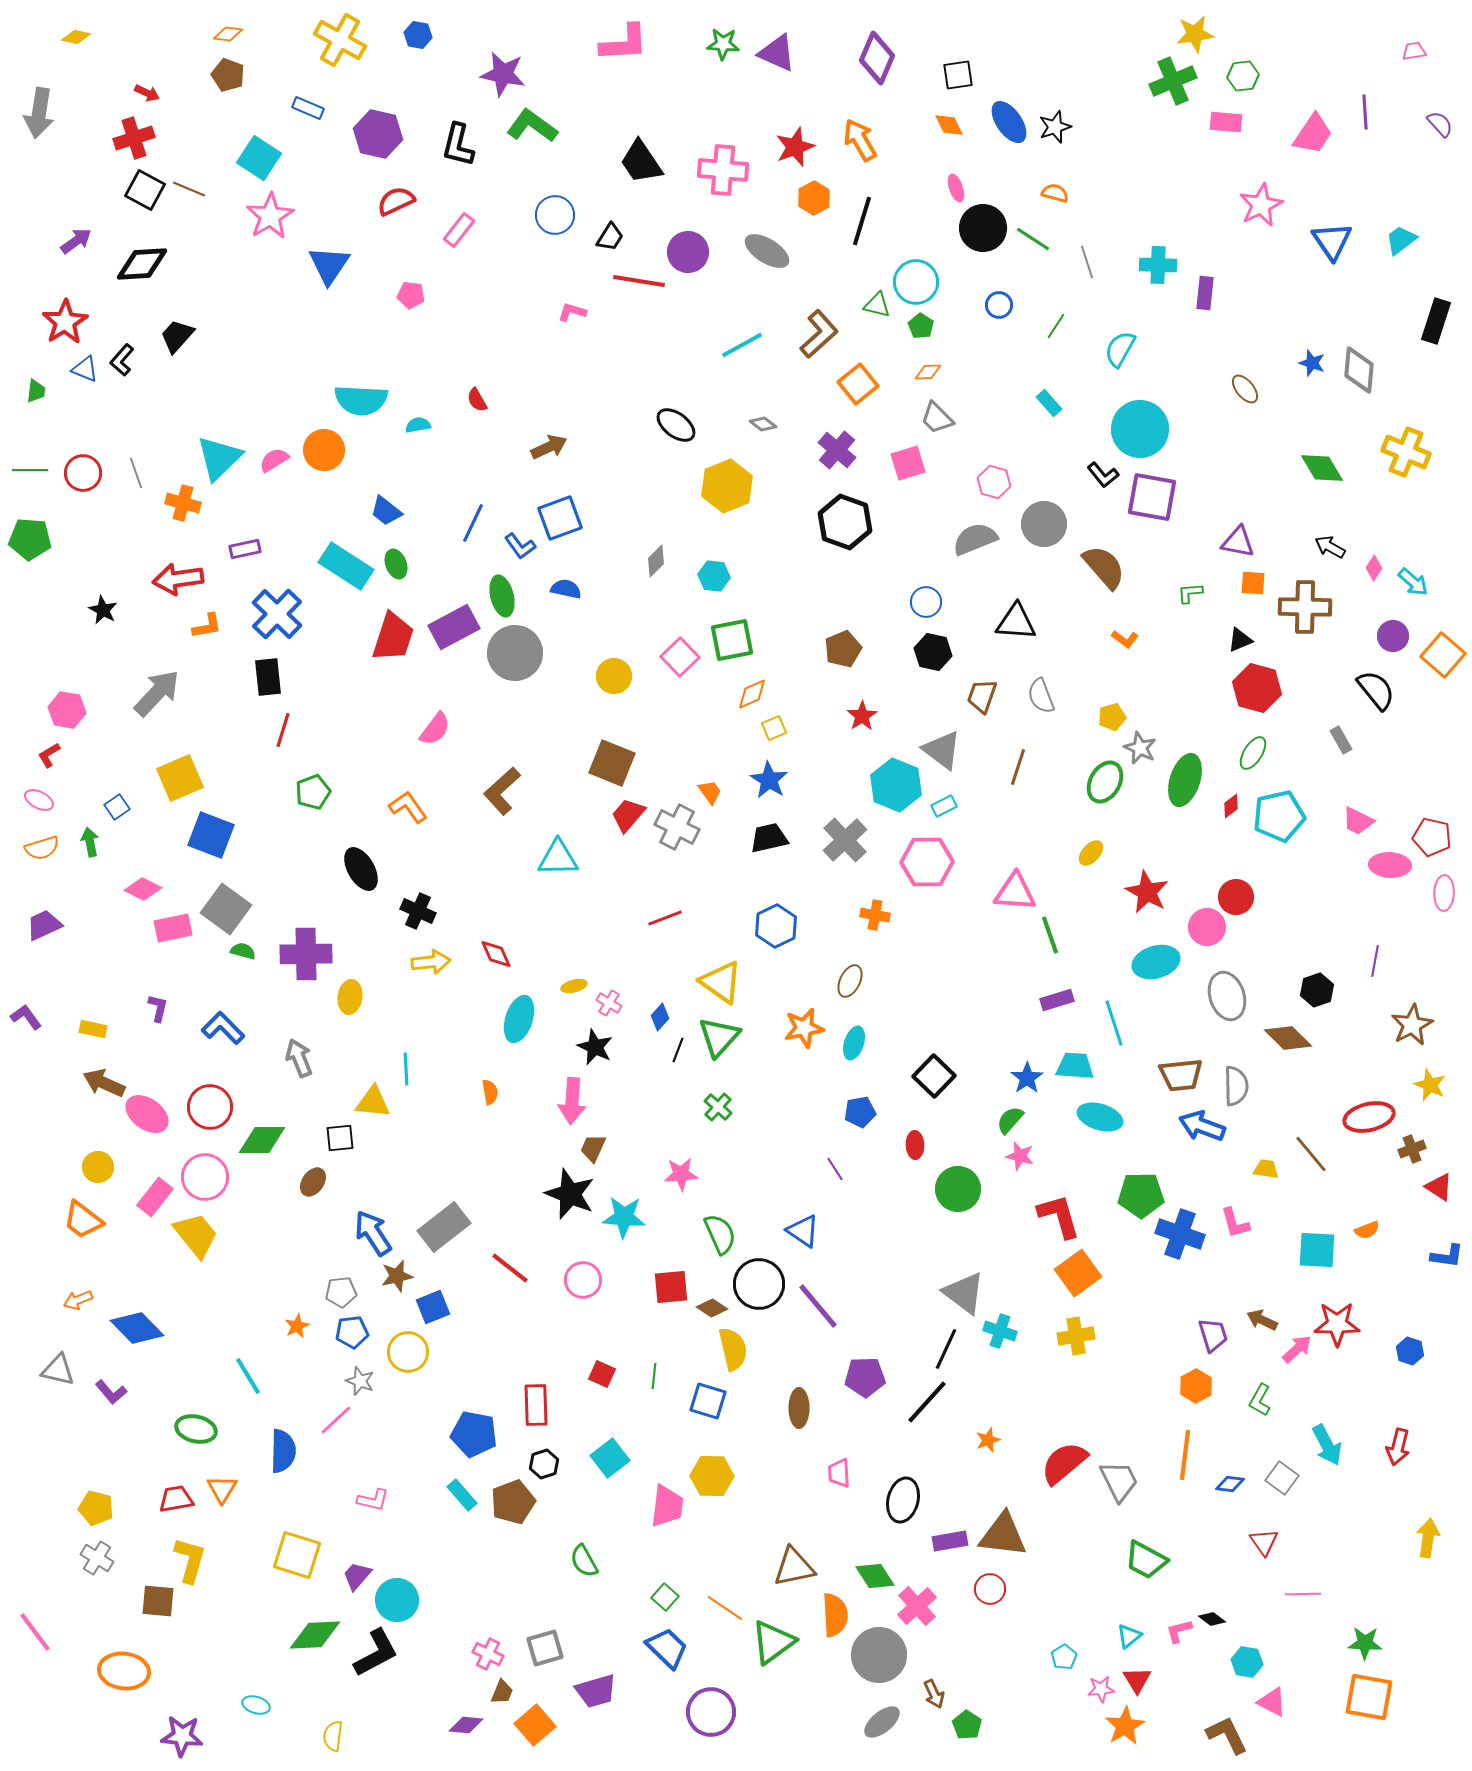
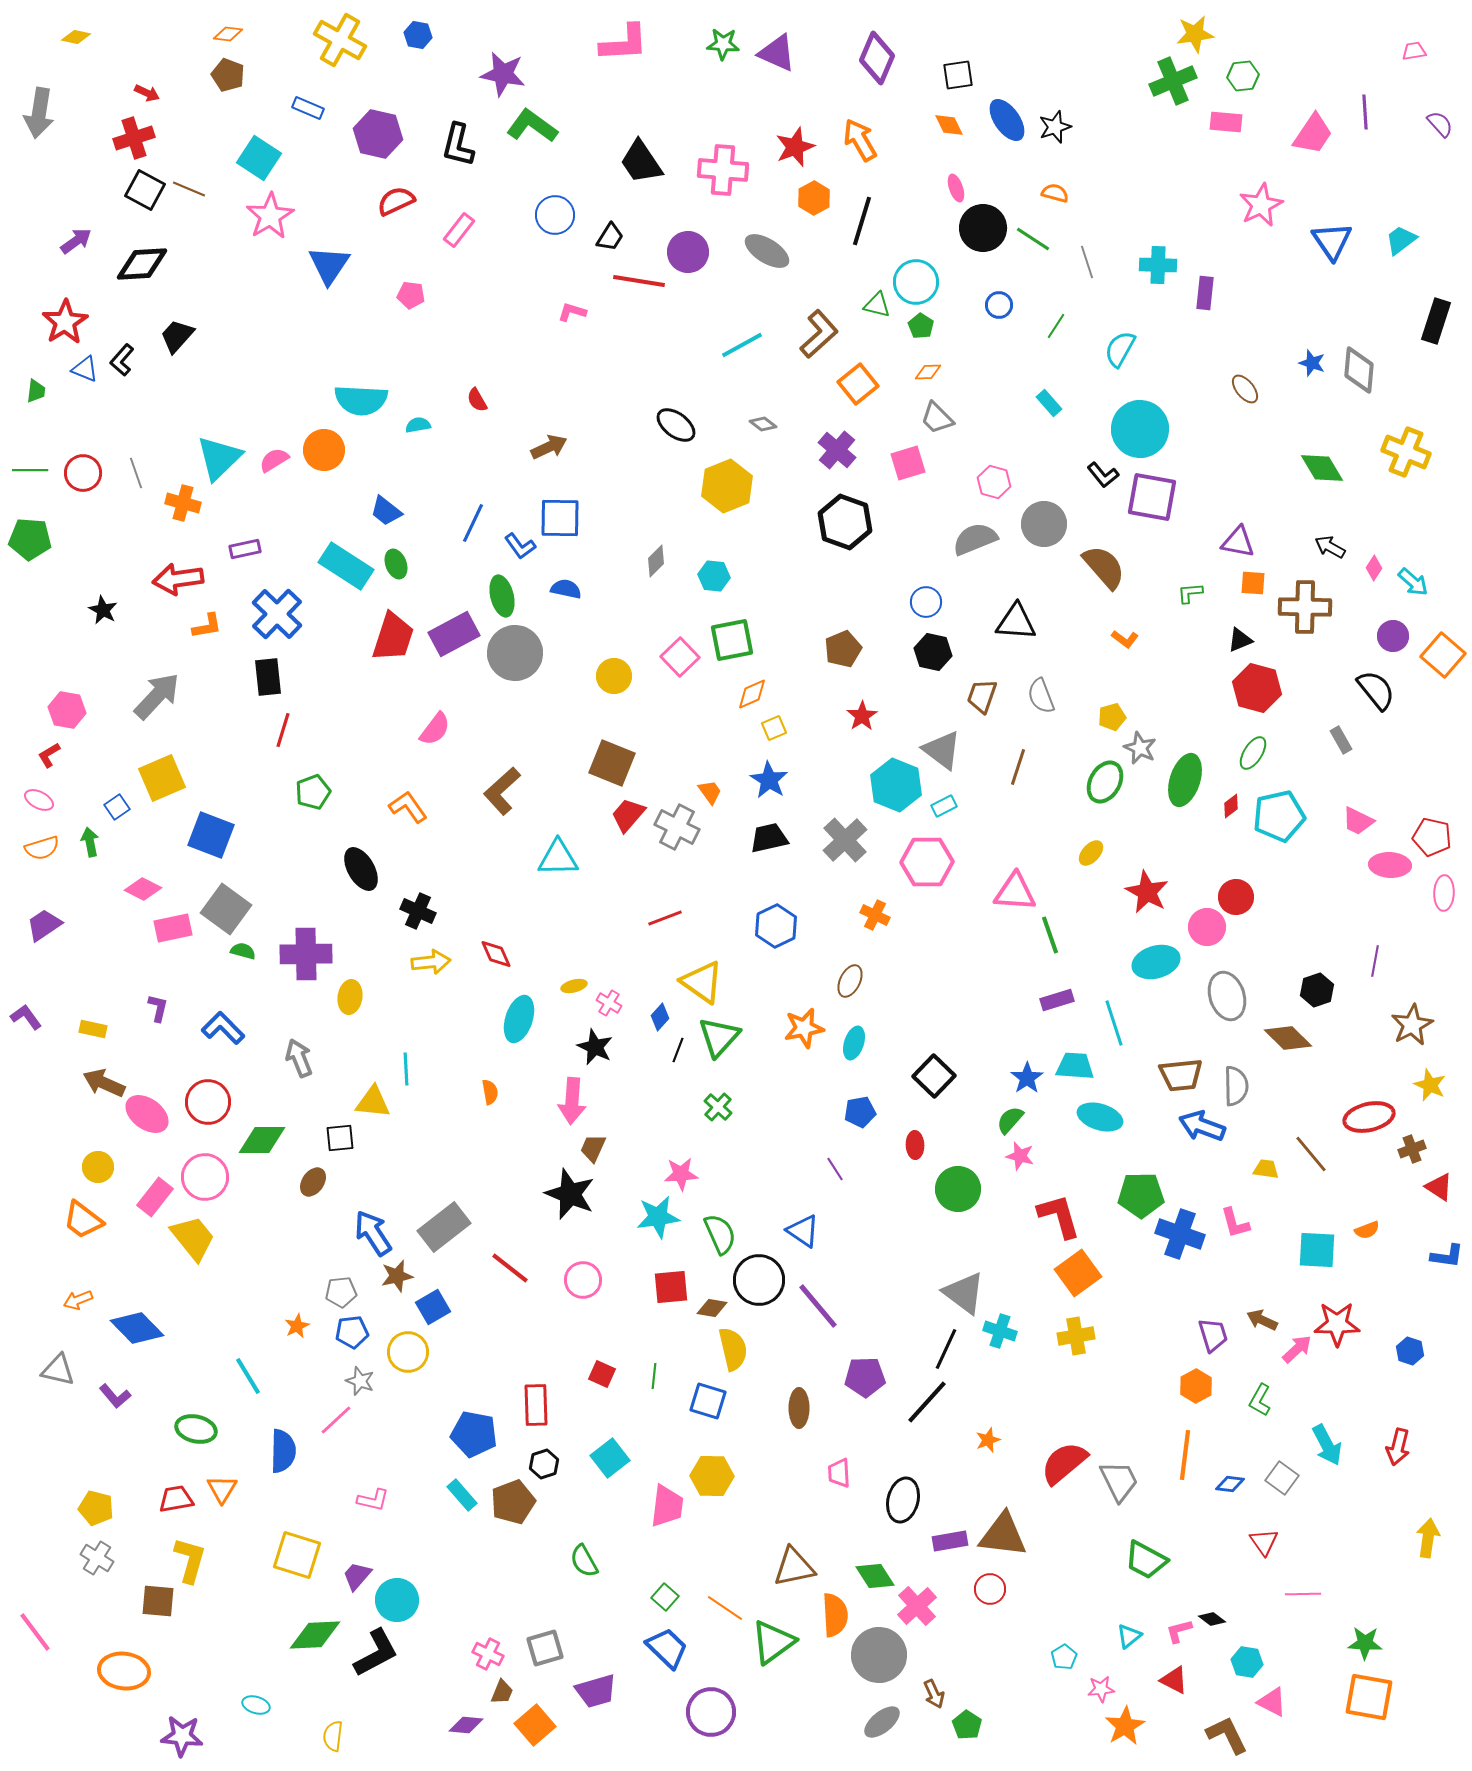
blue ellipse at (1009, 122): moved 2 px left, 2 px up
blue square at (560, 518): rotated 21 degrees clockwise
purple rectangle at (454, 627): moved 7 px down
gray arrow at (157, 693): moved 3 px down
yellow square at (180, 778): moved 18 px left
orange cross at (875, 915): rotated 16 degrees clockwise
purple trapezoid at (44, 925): rotated 9 degrees counterclockwise
yellow triangle at (721, 982): moved 19 px left
red circle at (210, 1107): moved 2 px left, 5 px up
cyan star at (624, 1217): moved 34 px right; rotated 12 degrees counterclockwise
yellow trapezoid at (196, 1235): moved 3 px left, 3 px down
black circle at (759, 1284): moved 4 px up
blue square at (433, 1307): rotated 8 degrees counterclockwise
brown diamond at (712, 1308): rotated 24 degrees counterclockwise
purple L-shape at (111, 1392): moved 4 px right, 4 px down
red triangle at (1137, 1680): moved 37 px right; rotated 32 degrees counterclockwise
